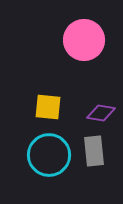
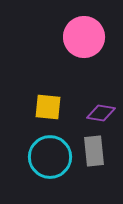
pink circle: moved 3 px up
cyan circle: moved 1 px right, 2 px down
